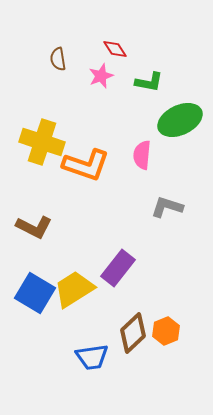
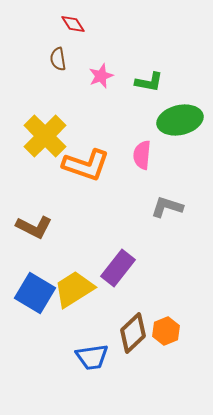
red diamond: moved 42 px left, 25 px up
green ellipse: rotated 12 degrees clockwise
yellow cross: moved 3 px right, 6 px up; rotated 27 degrees clockwise
